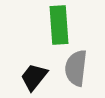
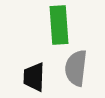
black trapezoid: rotated 36 degrees counterclockwise
